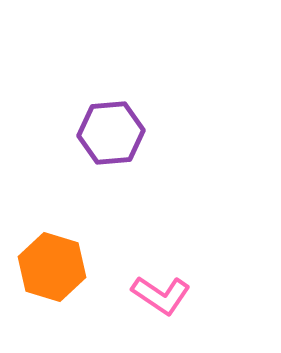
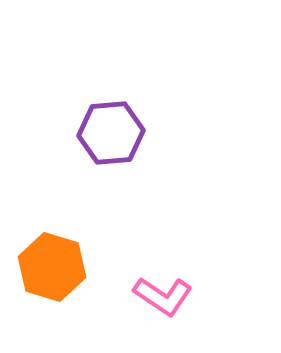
pink L-shape: moved 2 px right, 1 px down
